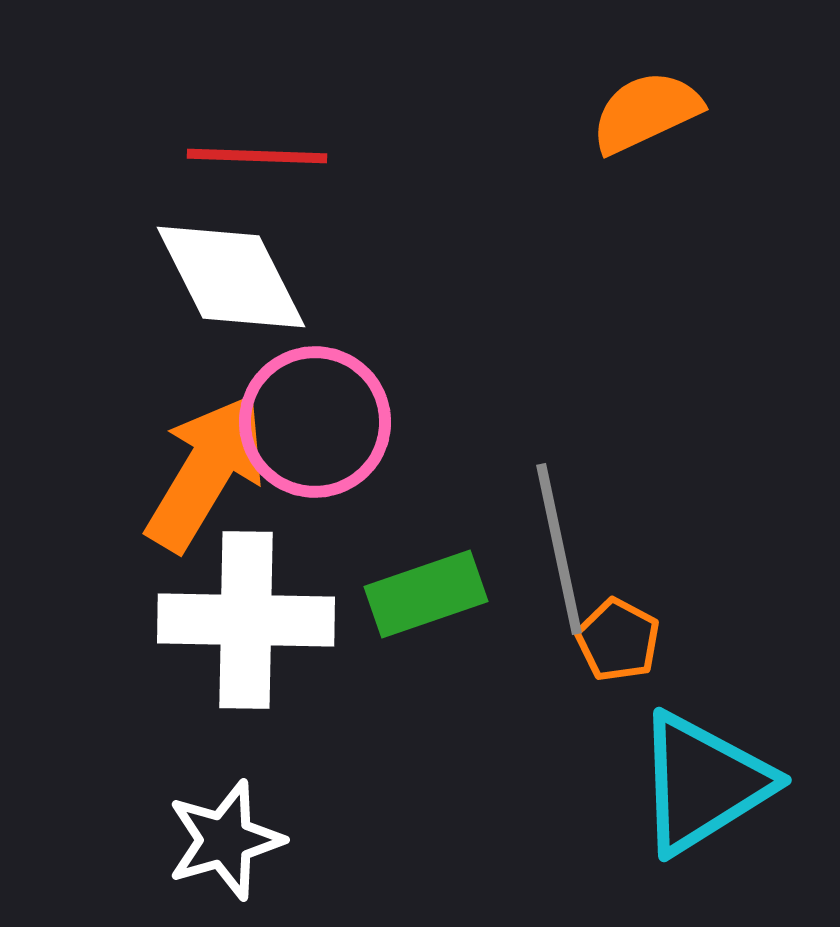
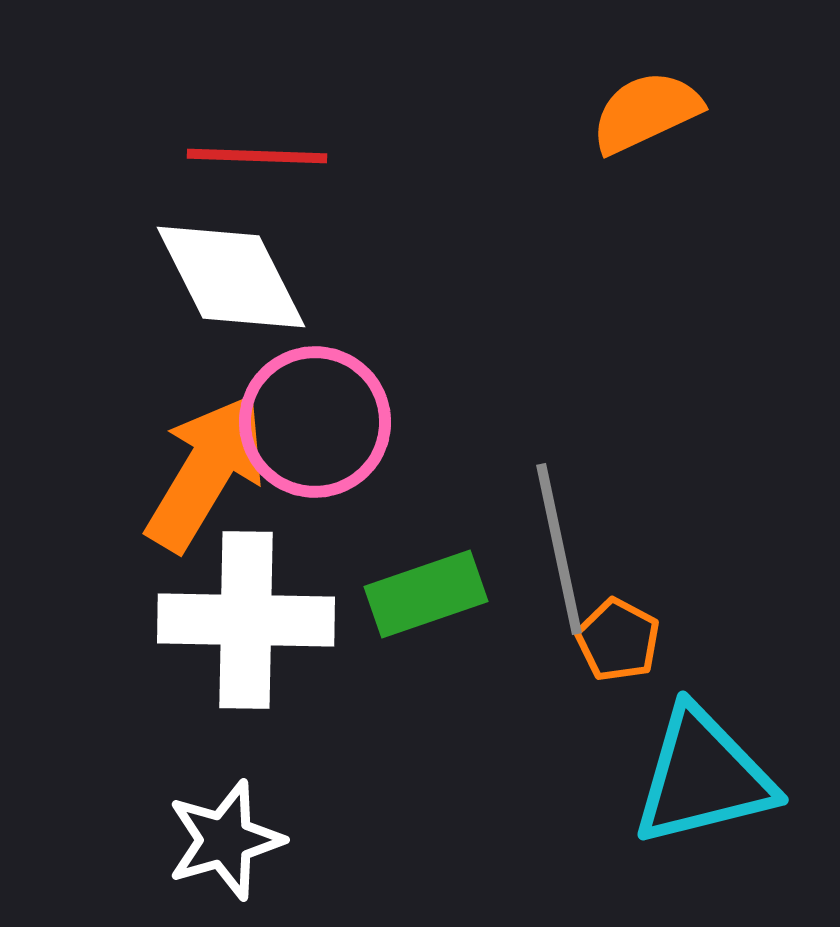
cyan triangle: moved 6 px up; rotated 18 degrees clockwise
